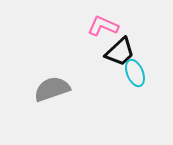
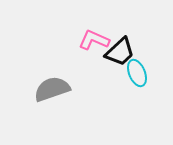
pink L-shape: moved 9 px left, 14 px down
cyan ellipse: moved 2 px right
